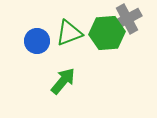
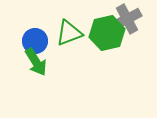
green hexagon: rotated 8 degrees counterclockwise
blue circle: moved 2 px left
green arrow: moved 27 px left, 19 px up; rotated 108 degrees clockwise
